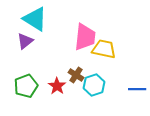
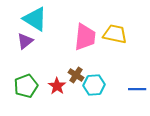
yellow trapezoid: moved 11 px right, 15 px up
cyan hexagon: rotated 15 degrees clockwise
